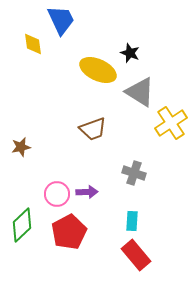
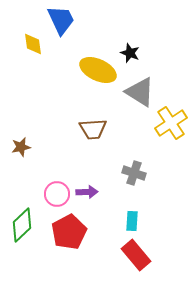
brown trapezoid: rotated 16 degrees clockwise
